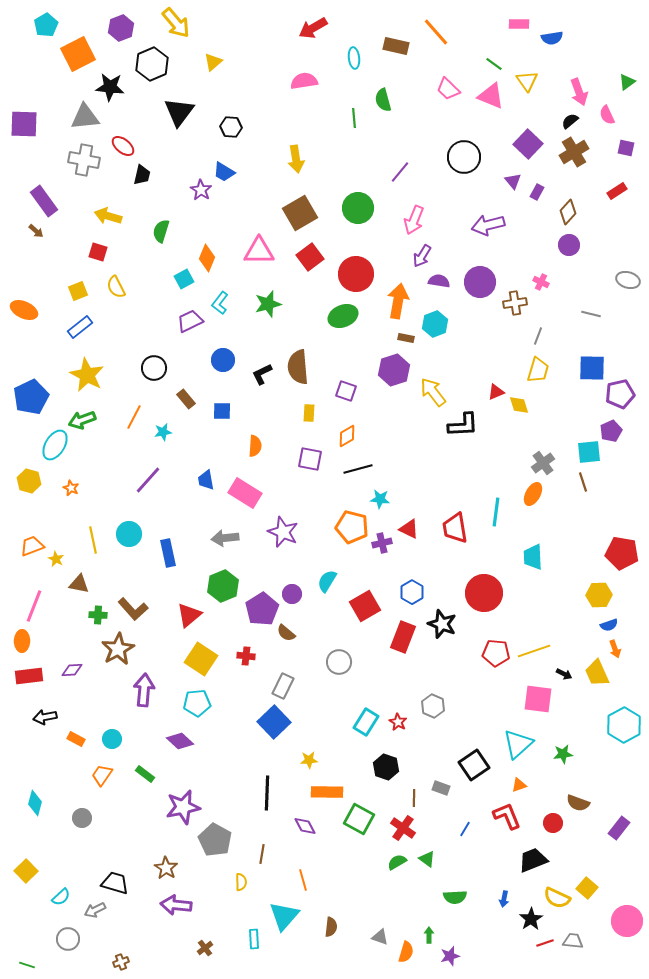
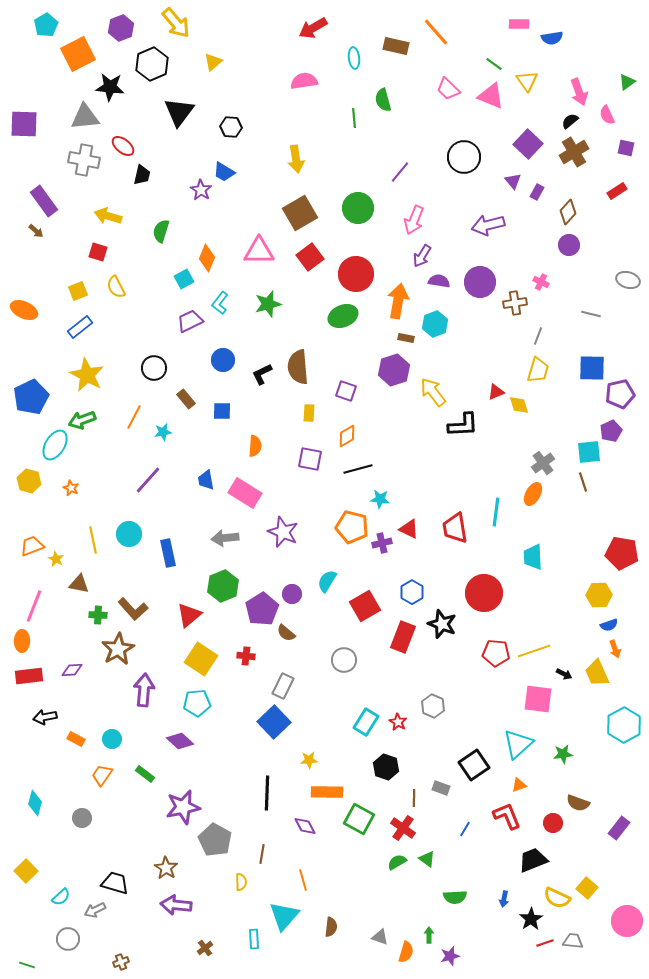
gray circle at (339, 662): moved 5 px right, 2 px up
